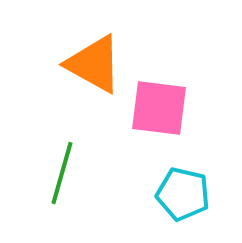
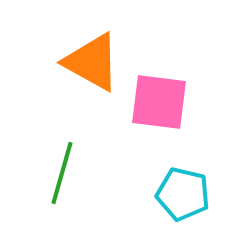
orange triangle: moved 2 px left, 2 px up
pink square: moved 6 px up
